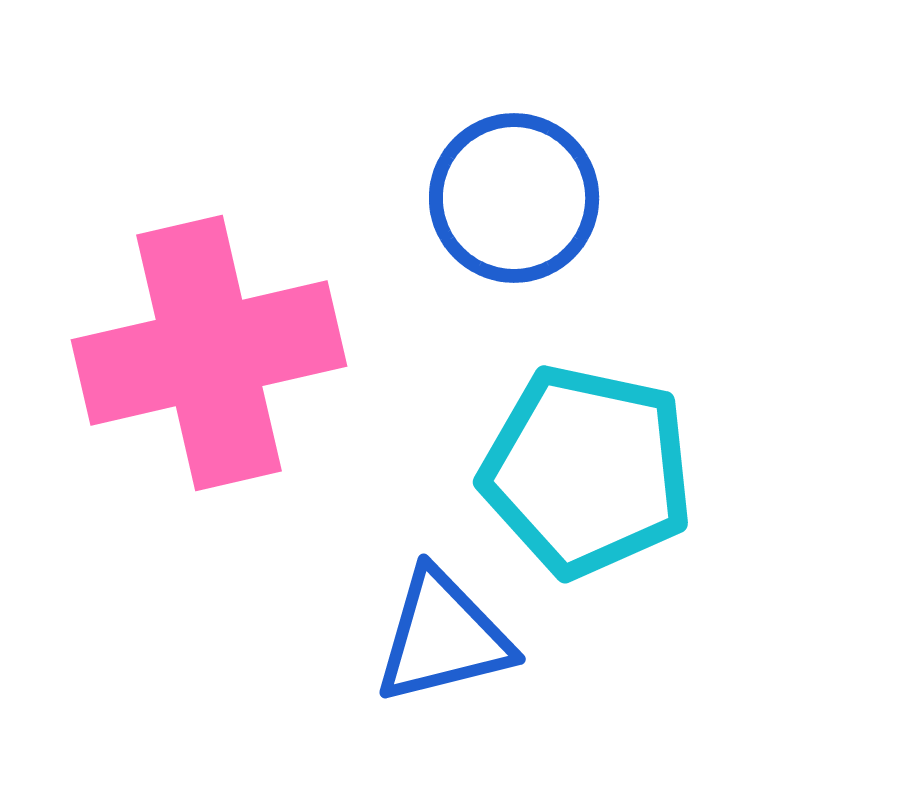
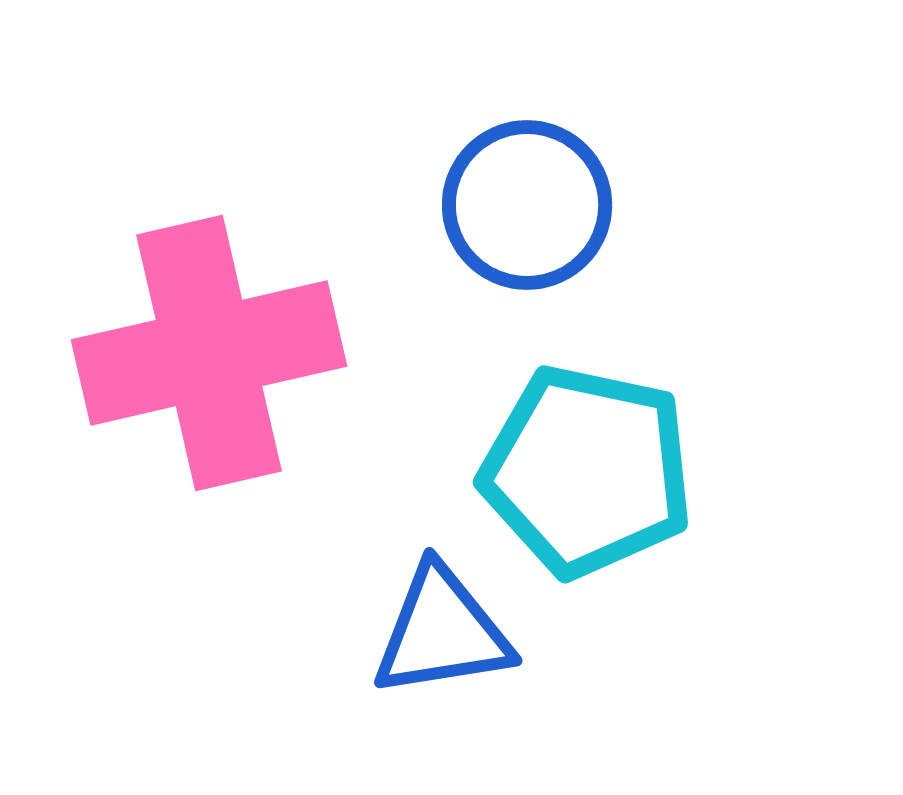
blue circle: moved 13 px right, 7 px down
blue triangle: moved 1 px left, 5 px up; rotated 5 degrees clockwise
